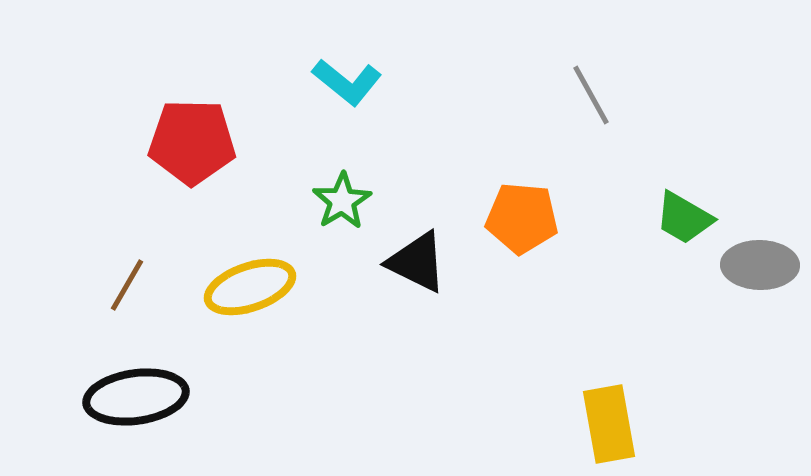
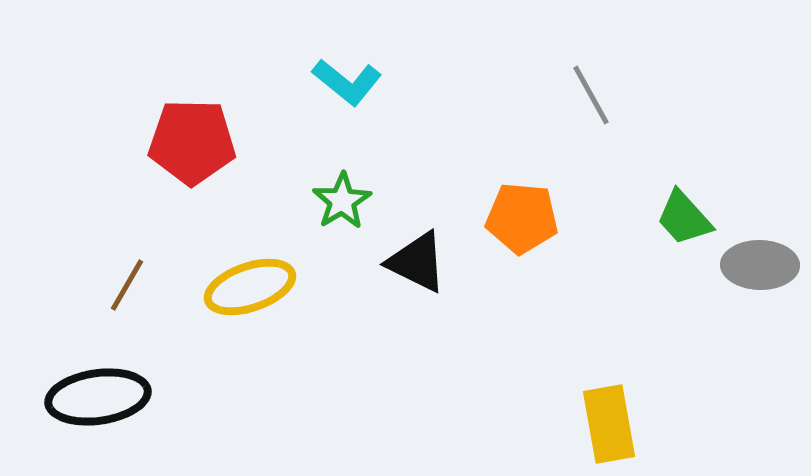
green trapezoid: rotated 18 degrees clockwise
black ellipse: moved 38 px left
